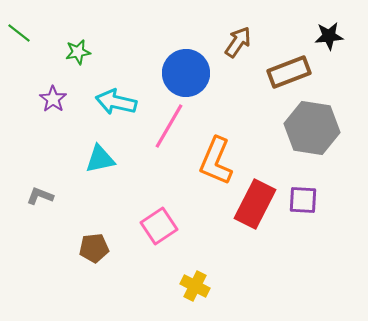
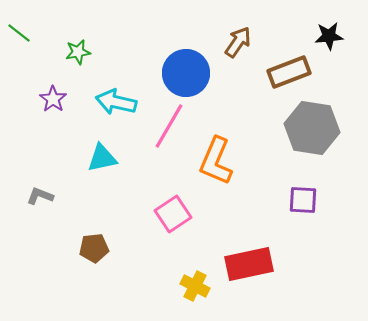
cyan triangle: moved 2 px right, 1 px up
red rectangle: moved 6 px left, 60 px down; rotated 51 degrees clockwise
pink square: moved 14 px right, 12 px up
